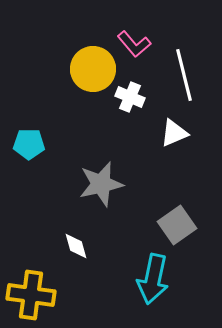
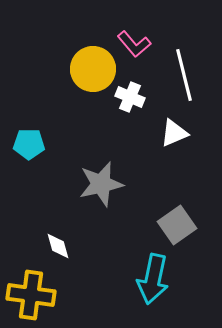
white diamond: moved 18 px left
